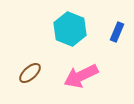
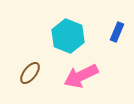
cyan hexagon: moved 2 px left, 7 px down
brown ellipse: rotated 10 degrees counterclockwise
